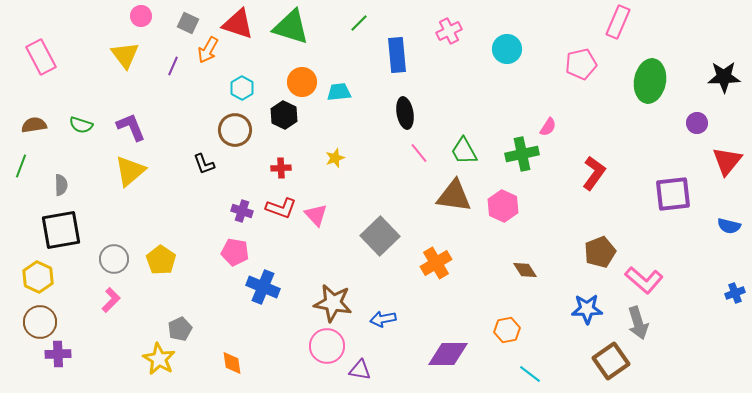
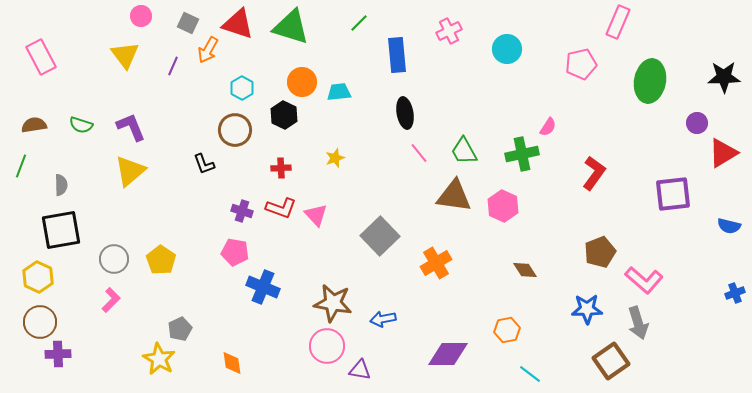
red triangle at (727, 161): moved 4 px left, 8 px up; rotated 20 degrees clockwise
